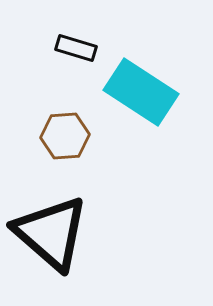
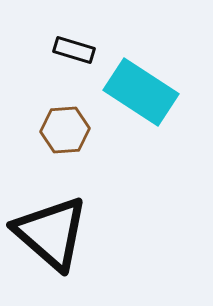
black rectangle: moved 2 px left, 2 px down
brown hexagon: moved 6 px up
